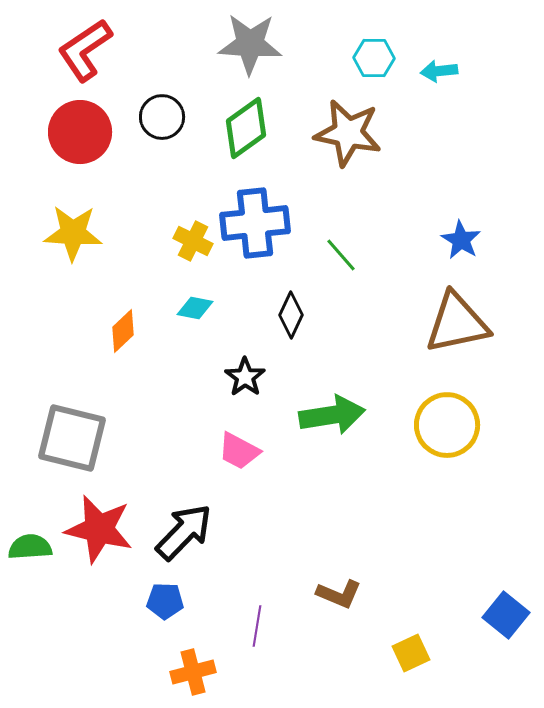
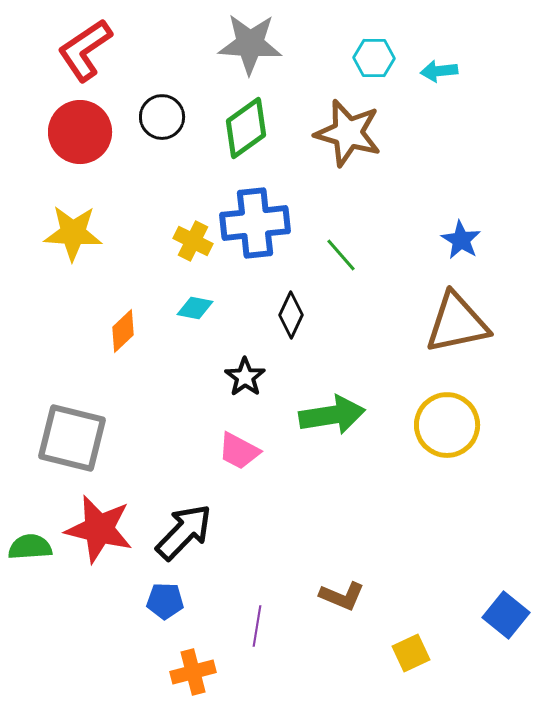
brown star: rotated 4 degrees clockwise
brown L-shape: moved 3 px right, 2 px down
